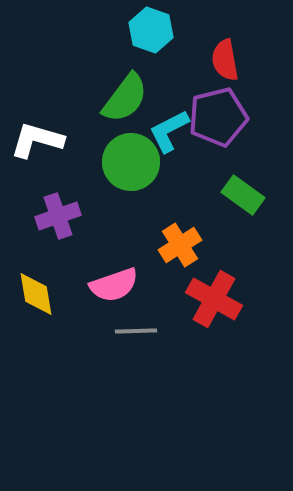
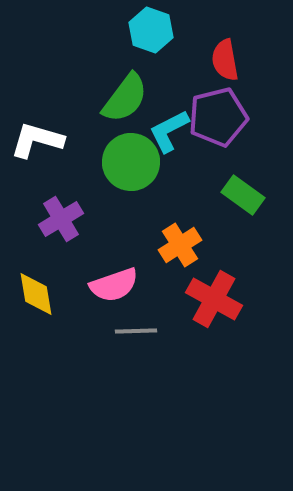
purple cross: moved 3 px right, 3 px down; rotated 12 degrees counterclockwise
